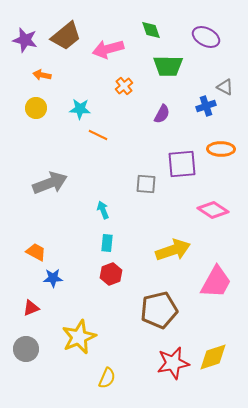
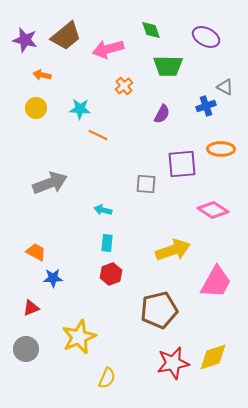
cyan arrow: rotated 54 degrees counterclockwise
